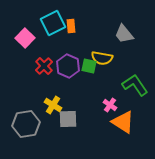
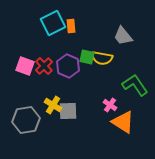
gray trapezoid: moved 1 px left, 2 px down
pink square: moved 28 px down; rotated 24 degrees counterclockwise
green square: moved 2 px left, 9 px up
gray square: moved 8 px up
gray hexagon: moved 4 px up
